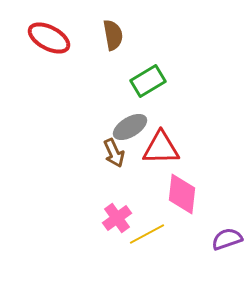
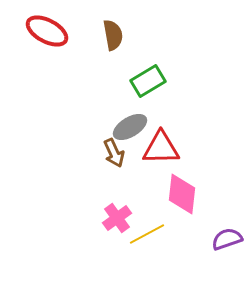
red ellipse: moved 2 px left, 7 px up
